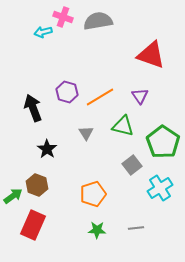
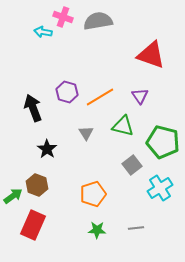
cyan arrow: rotated 24 degrees clockwise
green pentagon: rotated 20 degrees counterclockwise
